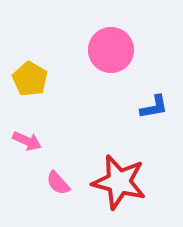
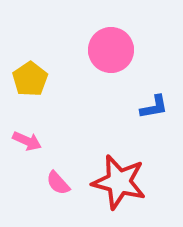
yellow pentagon: rotated 8 degrees clockwise
